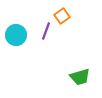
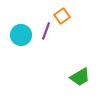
cyan circle: moved 5 px right
green trapezoid: rotated 15 degrees counterclockwise
